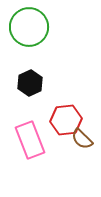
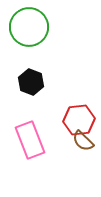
black hexagon: moved 1 px right, 1 px up; rotated 15 degrees counterclockwise
red hexagon: moved 13 px right
brown semicircle: moved 1 px right, 2 px down
